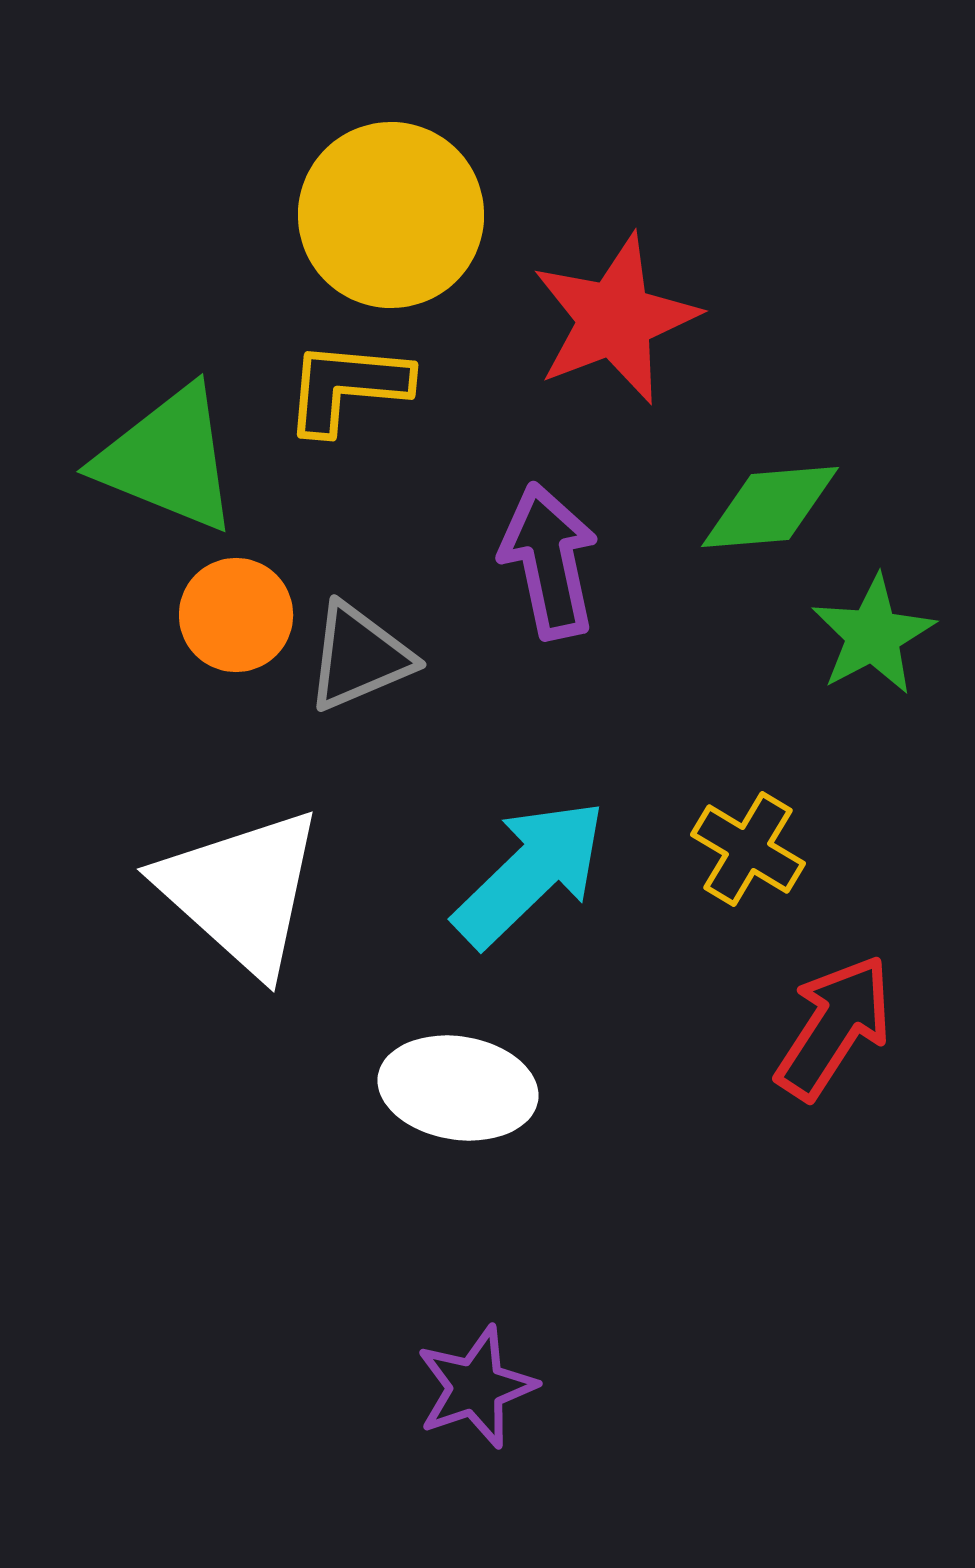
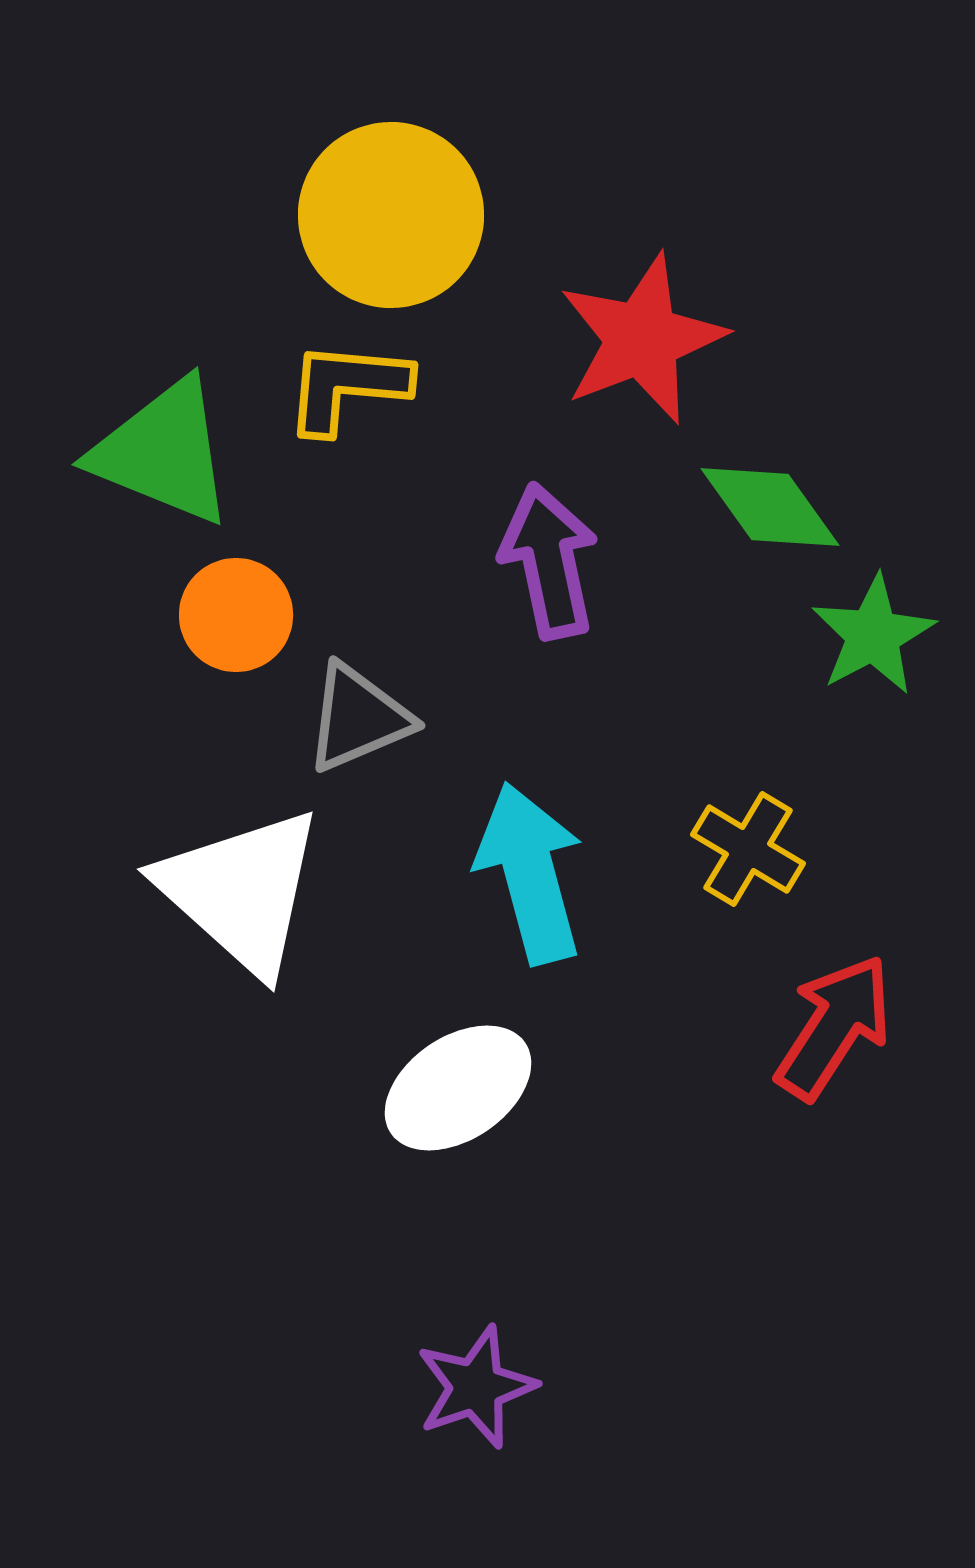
red star: moved 27 px right, 20 px down
green triangle: moved 5 px left, 7 px up
green diamond: rotated 59 degrees clockwise
gray triangle: moved 1 px left, 61 px down
cyan arrow: rotated 61 degrees counterclockwise
white ellipse: rotated 43 degrees counterclockwise
